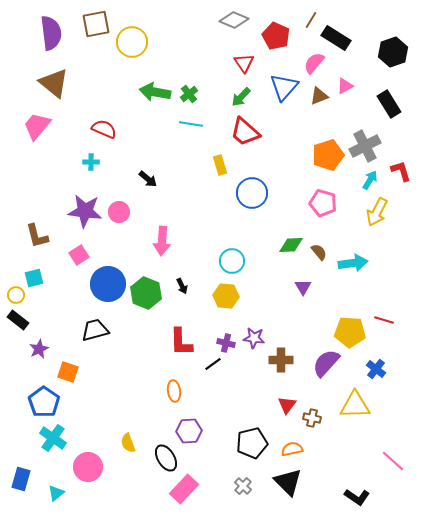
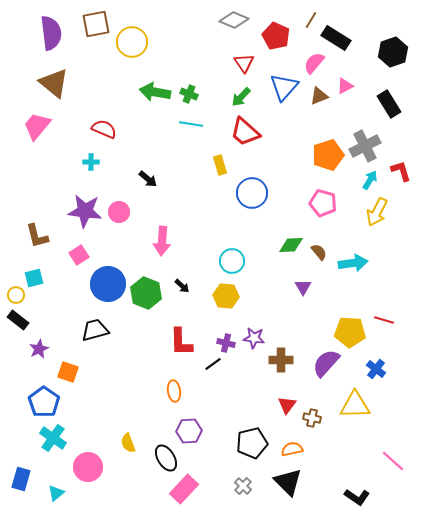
green cross at (189, 94): rotated 30 degrees counterclockwise
black arrow at (182, 286): rotated 21 degrees counterclockwise
